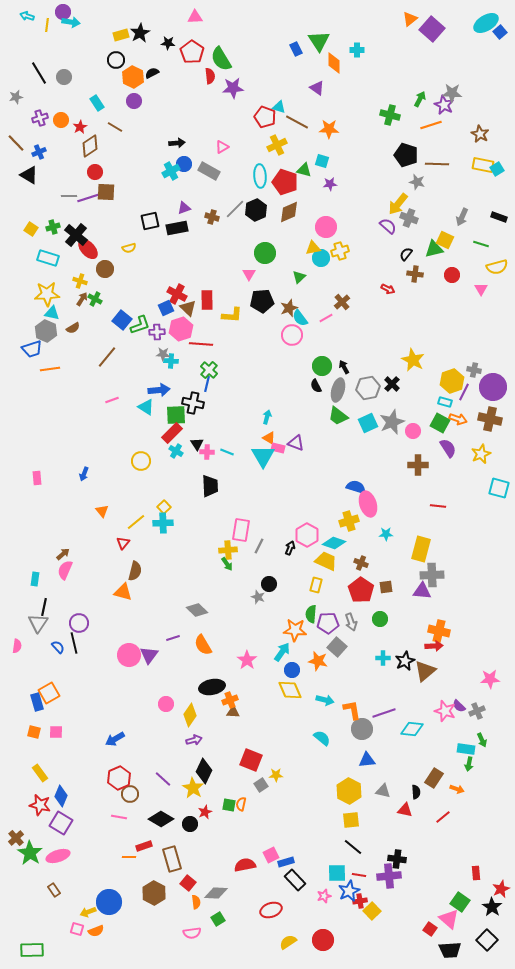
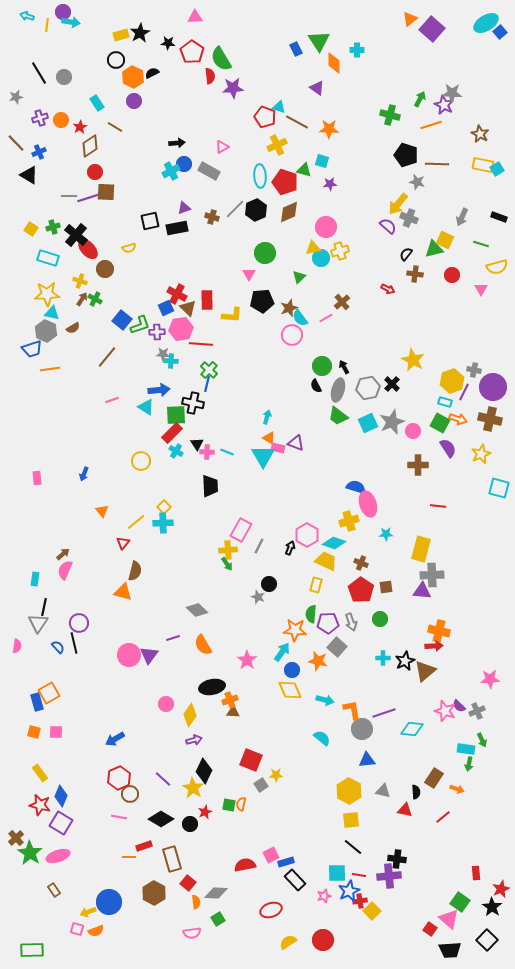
pink hexagon at (181, 329): rotated 10 degrees clockwise
pink rectangle at (241, 530): rotated 20 degrees clockwise
